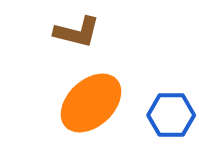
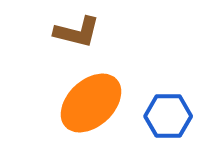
blue hexagon: moved 3 px left, 1 px down
